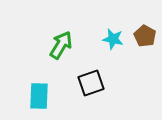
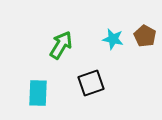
cyan rectangle: moved 1 px left, 3 px up
